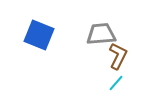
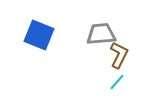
brown L-shape: moved 1 px right, 1 px up
cyan line: moved 1 px right, 1 px up
